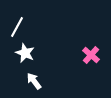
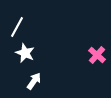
pink cross: moved 6 px right
white arrow: rotated 72 degrees clockwise
